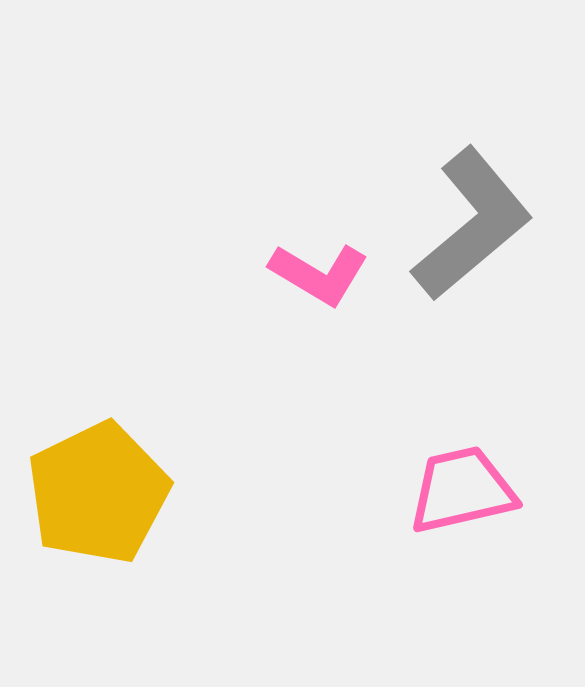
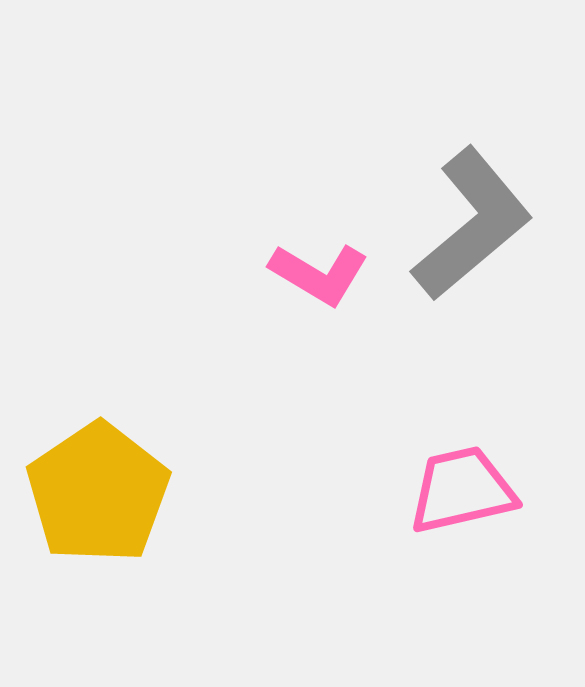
yellow pentagon: rotated 8 degrees counterclockwise
